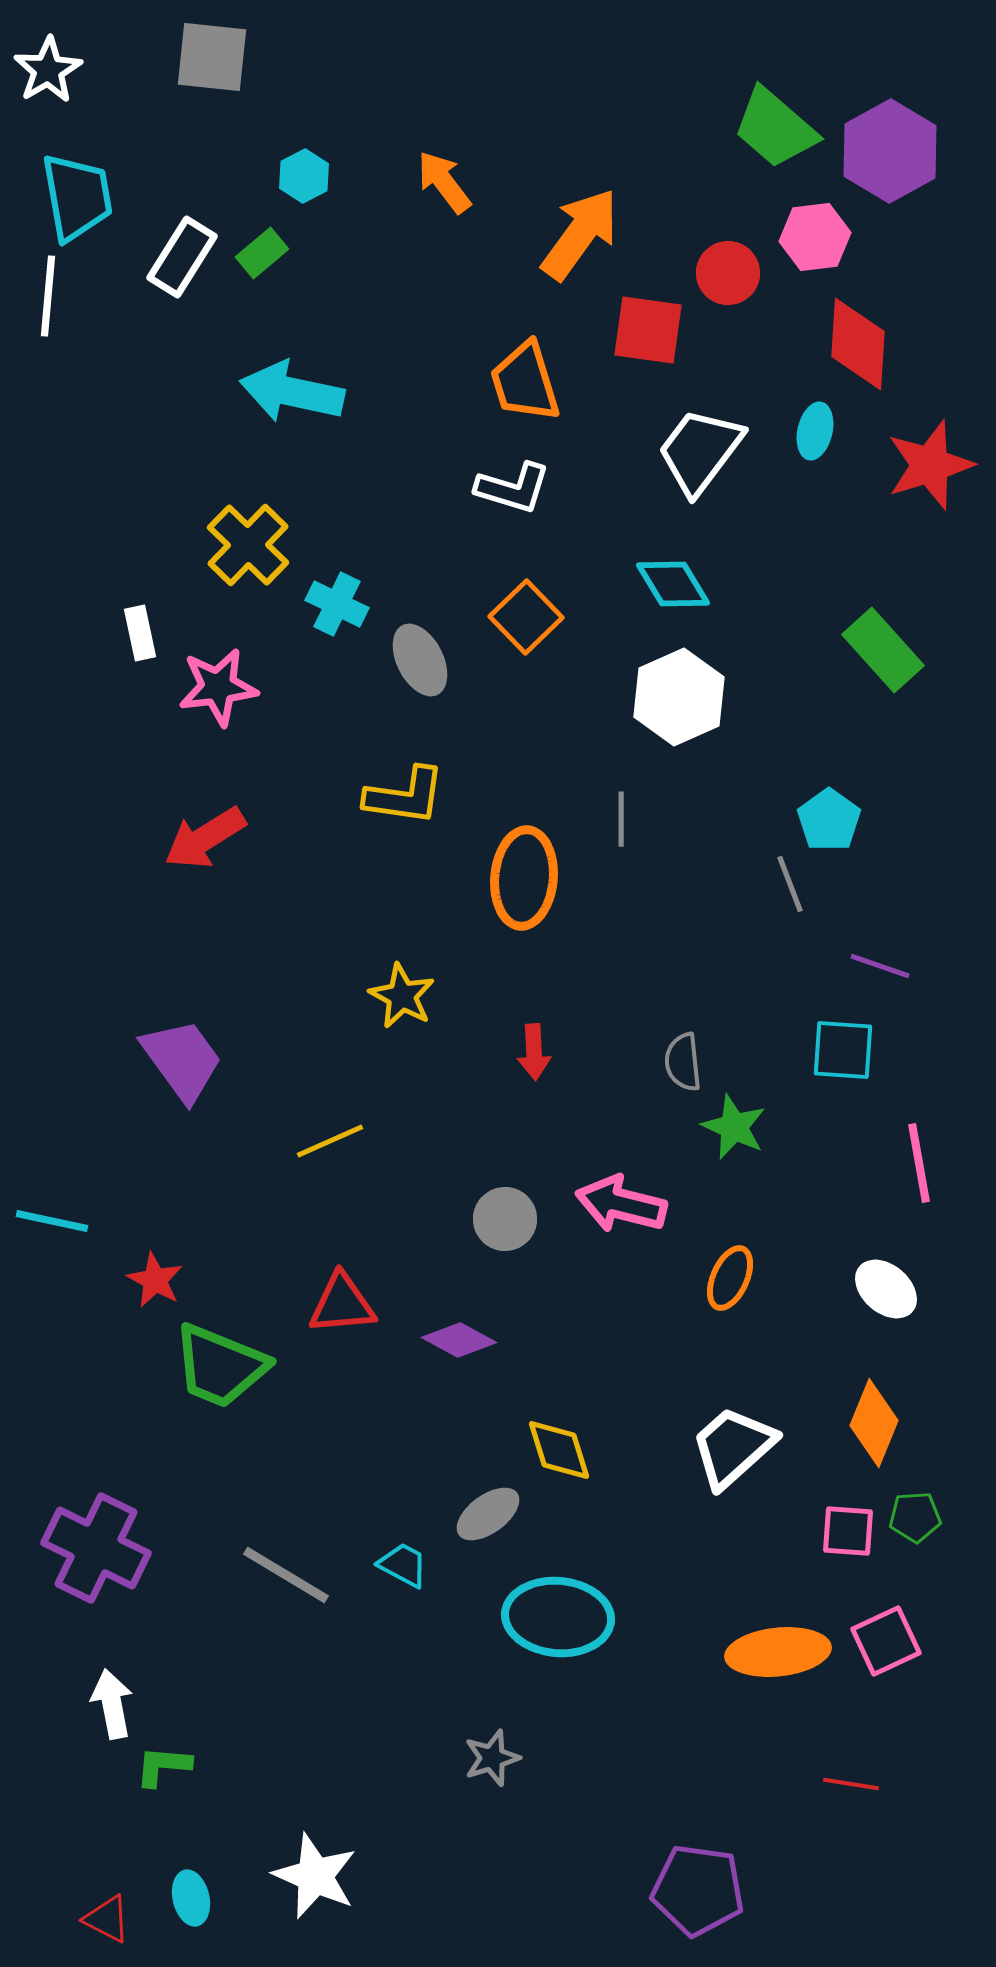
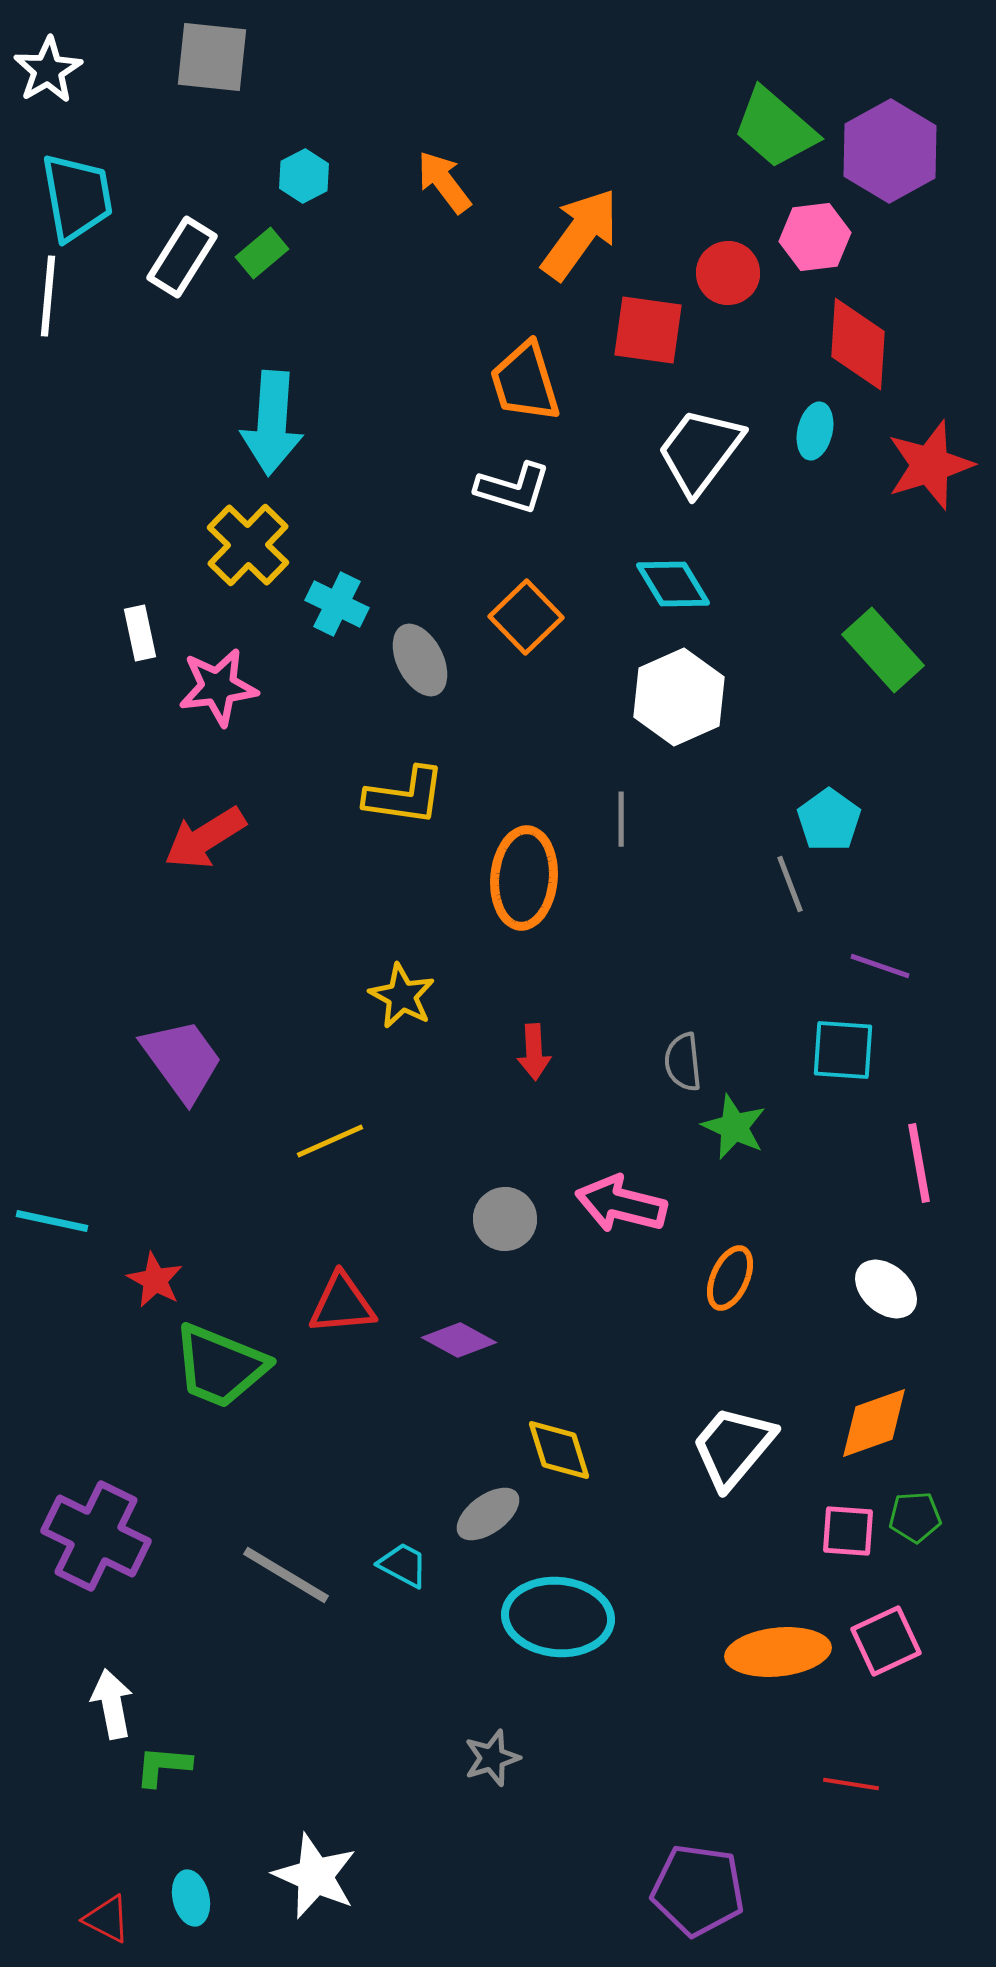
cyan arrow at (292, 392): moved 20 px left, 31 px down; rotated 98 degrees counterclockwise
orange diamond at (874, 1423): rotated 48 degrees clockwise
white trapezoid at (733, 1447): rotated 8 degrees counterclockwise
purple cross at (96, 1548): moved 12 px up
